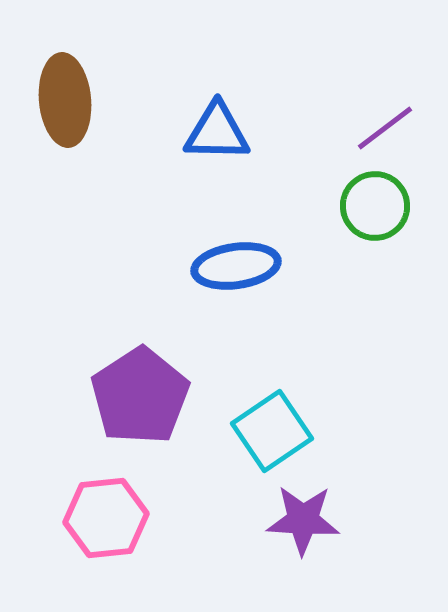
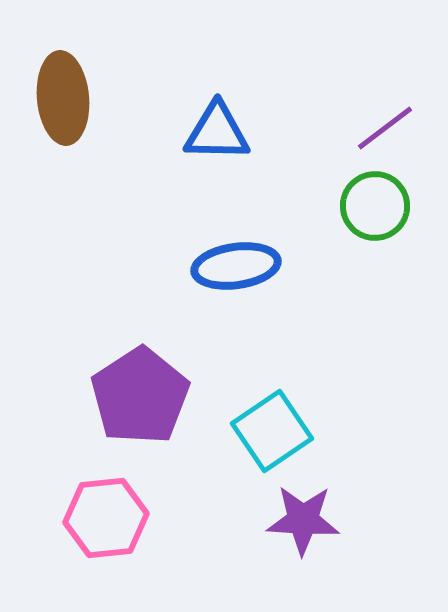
brown ellipse: moved 2 px left, 2 px up
